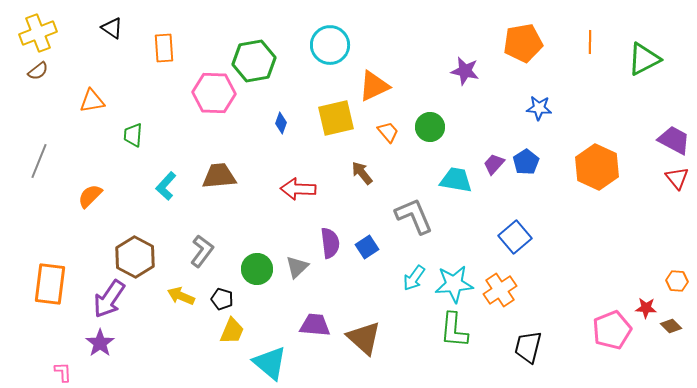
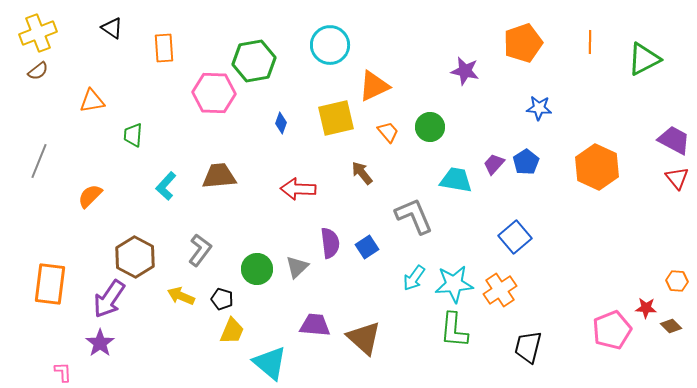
orange pentagon at (523, 43): rotated 9 degrees counterclockwise
gray L-shape at (202, 251): moved 2 px left, 1 px up
